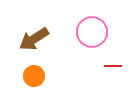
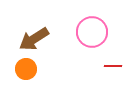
orange circle: moved 8 px left, 7 px up
